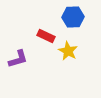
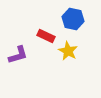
blue hexagon: moved 2 px down; rotated 15 degrees clockwise
purple L-shape: moved 4 px up
